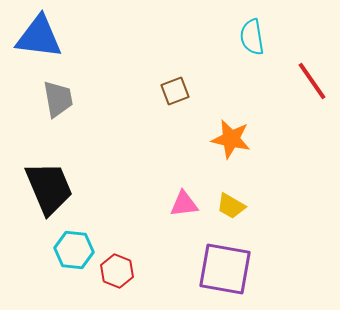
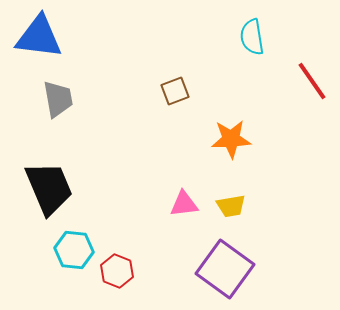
orange star: rotated 15 degrees counterclockwise
yellow trapezoid: rotated 40 degrees counterclockwise
purple square: rotated 26 degrees clockwise
